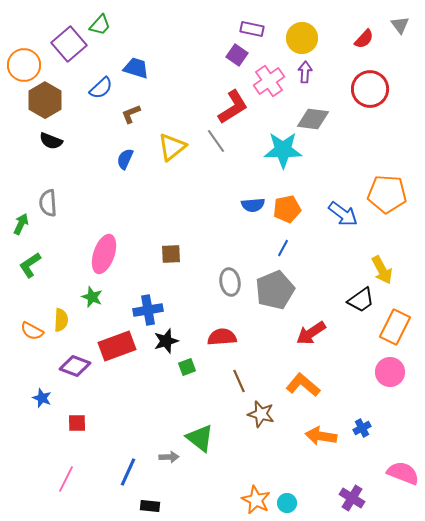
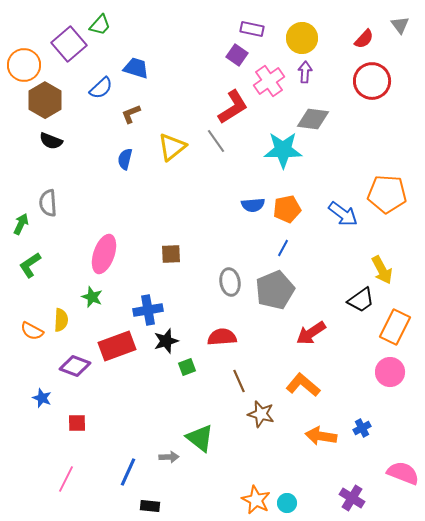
red circle at (370, 89): moved 2 px right, 8 px up
blue semicircle at (125, 159): rotated 10 degrees counterclockwise
